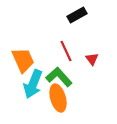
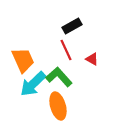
black rectangle: moved 5 px left, 11 px down
red line: moved 1 px up
red triangle: rotated 24 degrees counterclockwise
cyan arrow: rotated 24 degrees clockwise
orange ellipse: moved 8 px down
